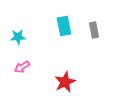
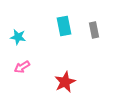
cyan star: rotated 14 degrees clockwise
